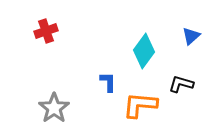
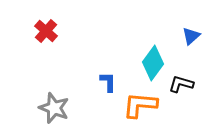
red cross: rotated 30 degrees counterclockwise
cyan diamond: moved 9 px right, 12 px down
gray star: rotated 16 degrees counterclockwise
